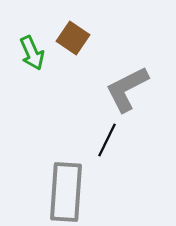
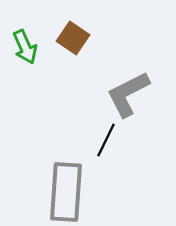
green arrow: moved 7 px left, 6 px up
gray L-shape: moved 1 px right, 5 px down
black line: moved 1 px left
